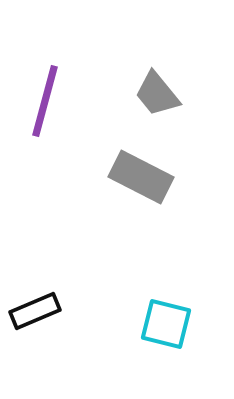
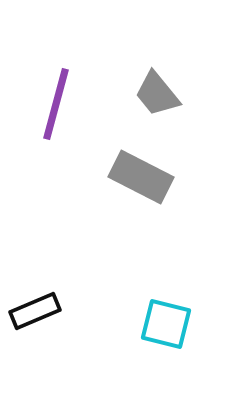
purple line: moved 11 px right, 3 px down
